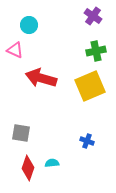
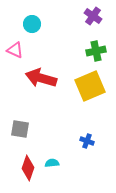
cyan circle: moved 3 px right, 1 px up
gray square: moved 1 px left, 4 px up
